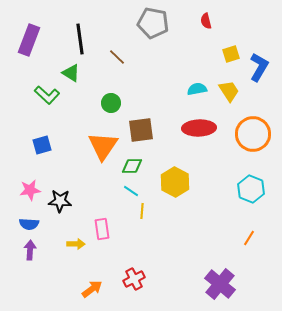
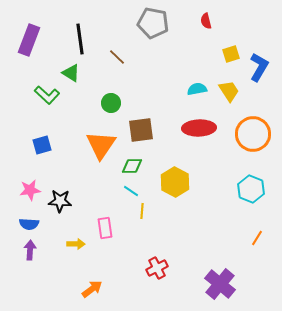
orange triangle: moved 2 px left, 1 px up
pink rectangle: moved 3 px right, 1 px up
orange line: moved 8 px right
red cross: moved 23 px right, 11 px up
